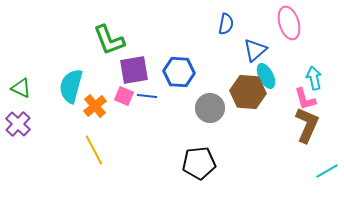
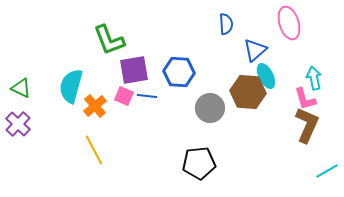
blue semicircle: rotated 15 degrees counterclockwise
